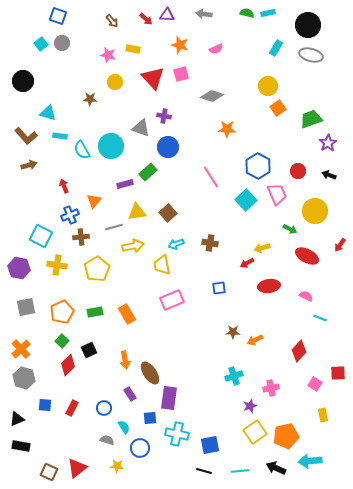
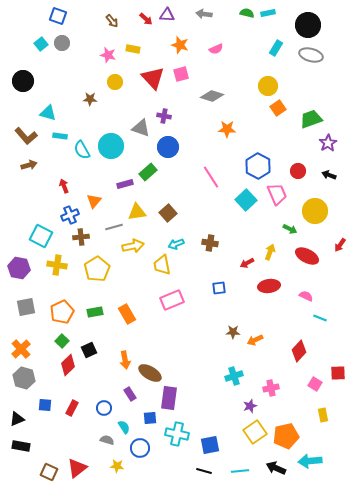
yellow arrow at (262, 248): moved 8 px right, 4 px down; rotated 126 degrees clockwise
brown ellipse at (150, 373): rotated 25 degrees counterclockwise
